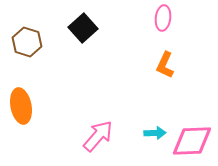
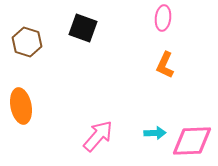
black square: rotated 28 degrees counterclockwise
